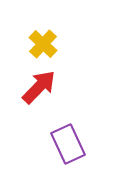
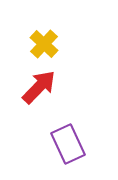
yellow cross: moved 1 px right
